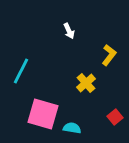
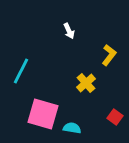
red square: rotated 14 degrees counterclockwise
